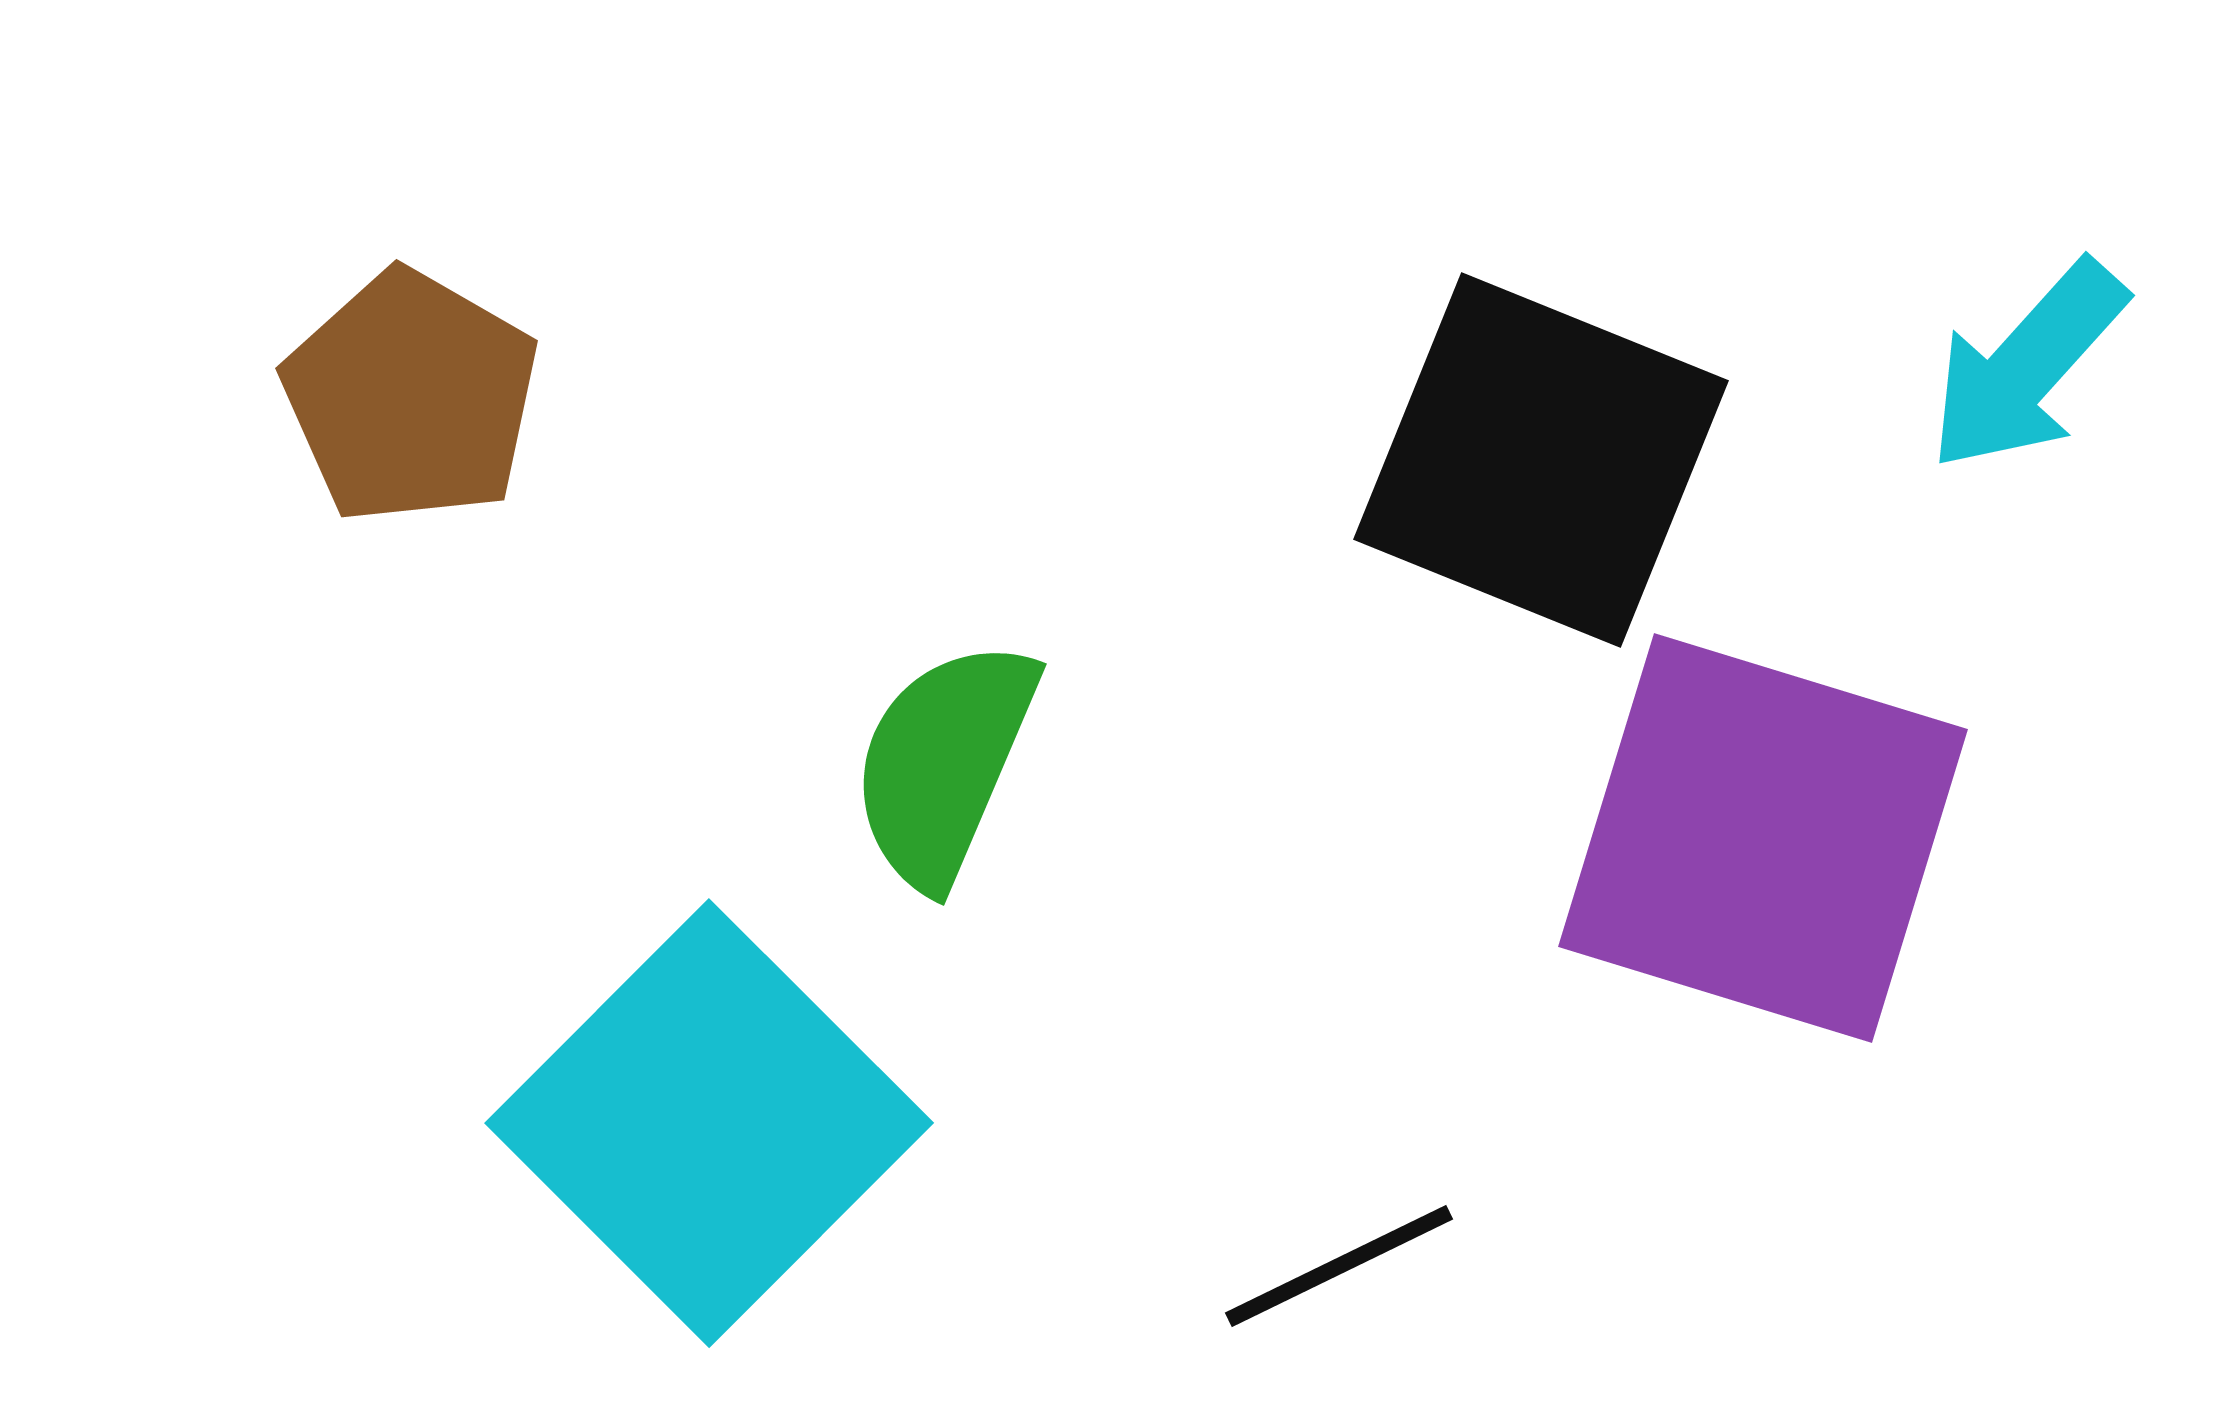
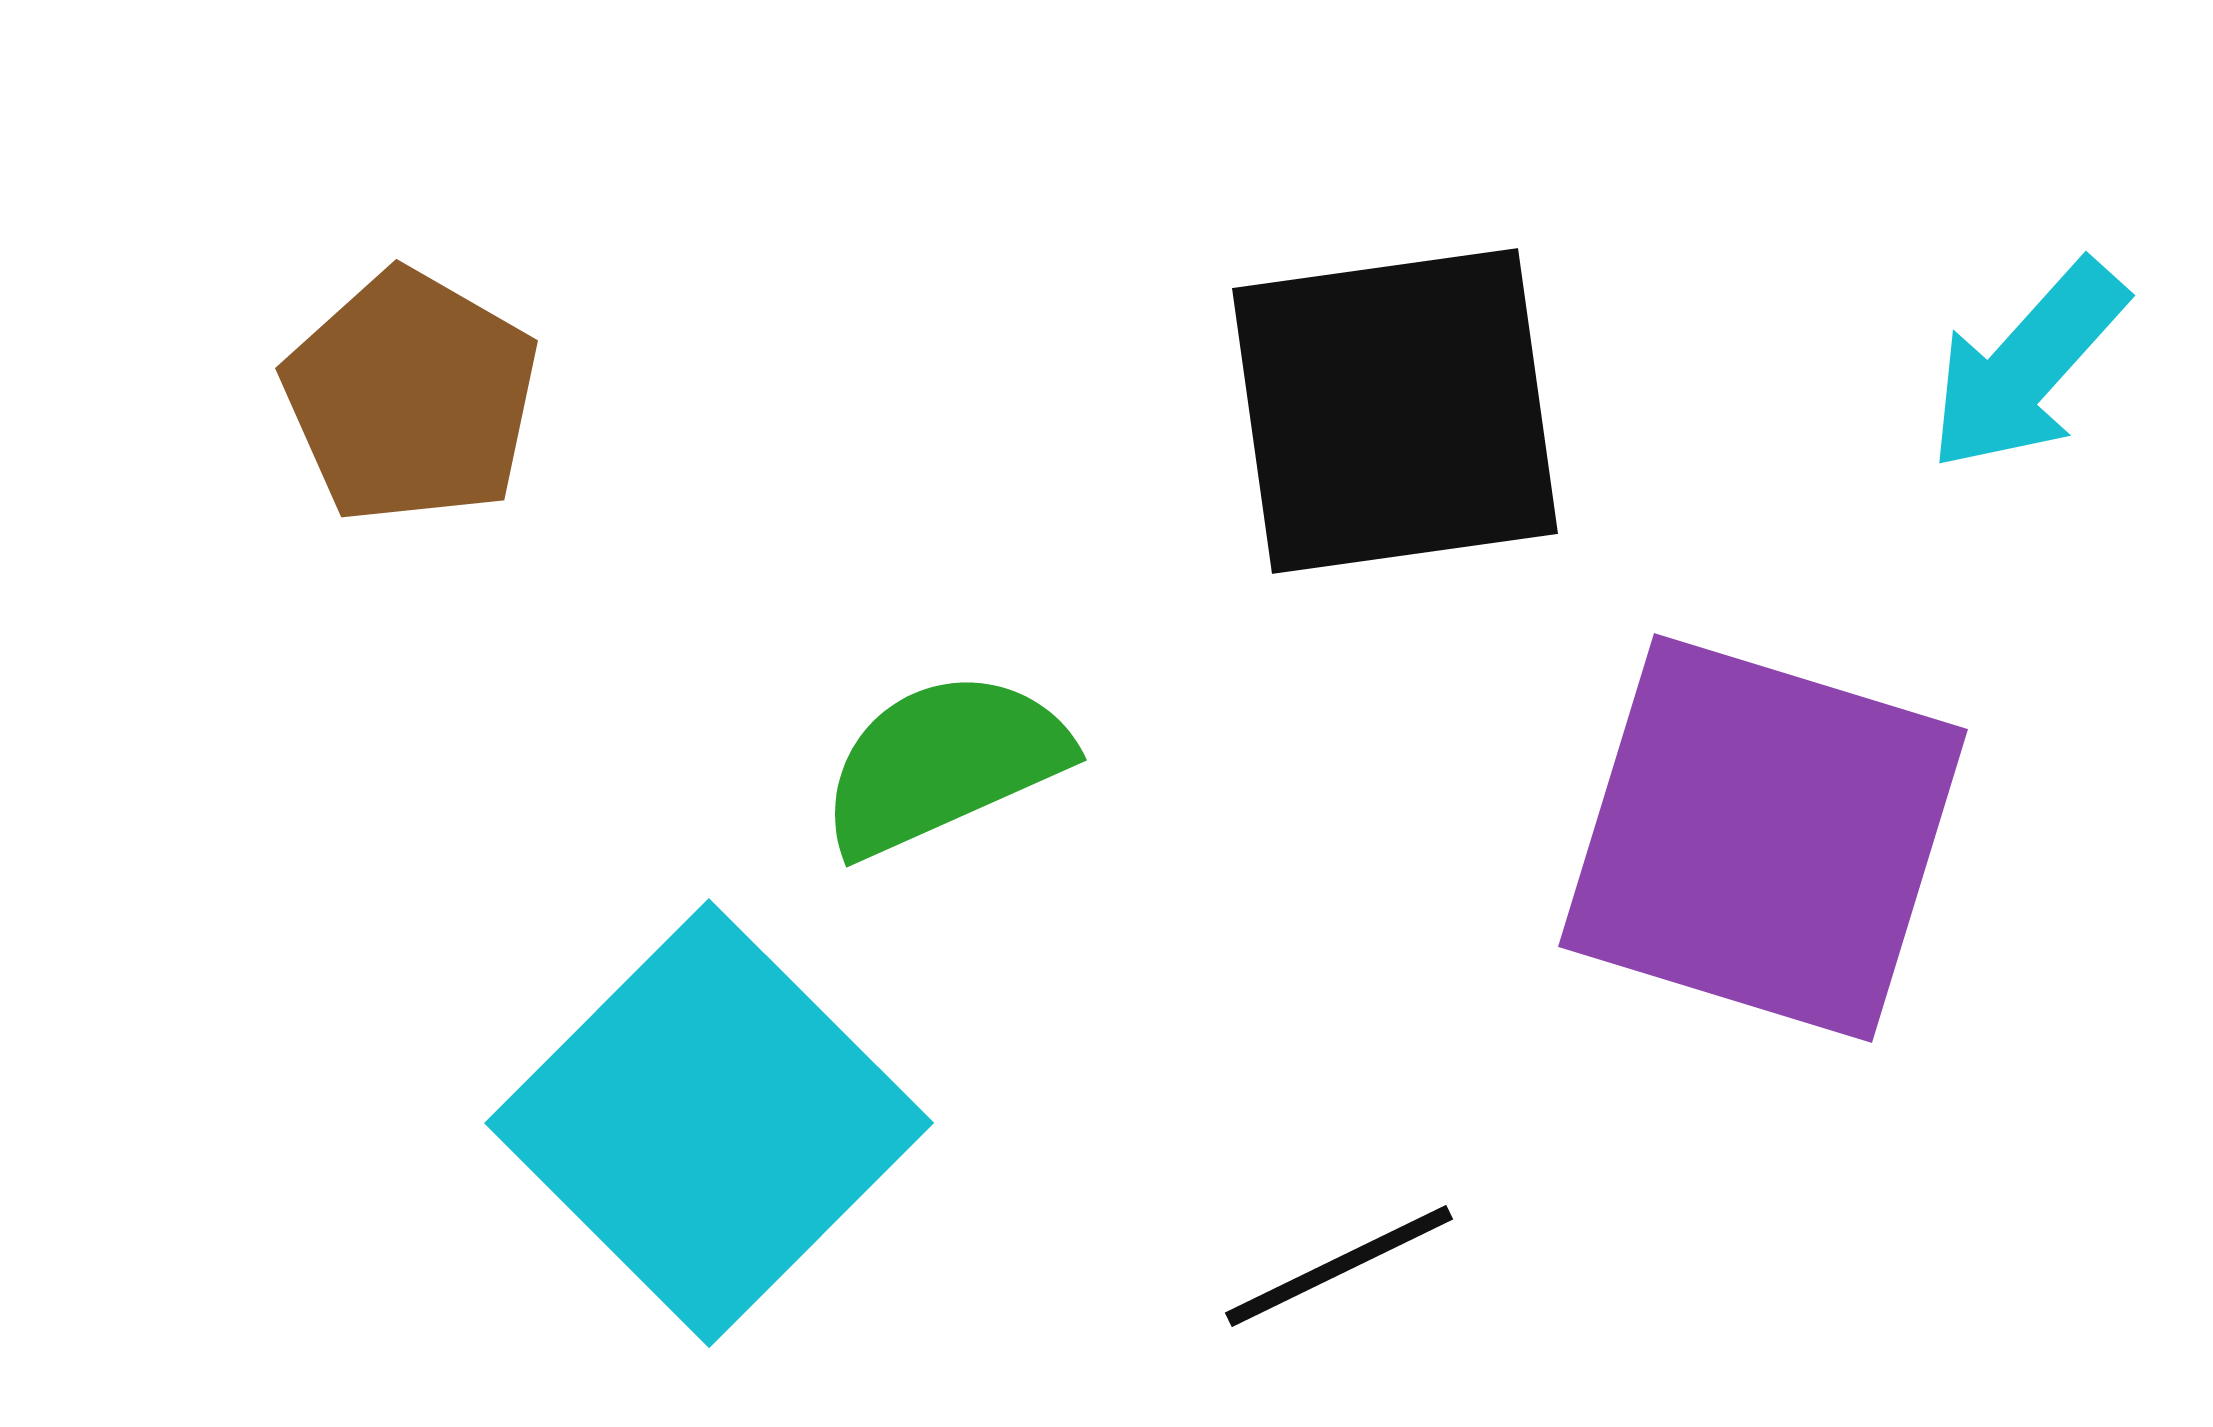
black square: moved 146 px left, 49 px up; rotated 30 degrees counterclockwise
green semicircle: rotated 43 degrees clockwise
